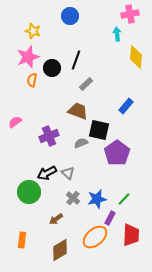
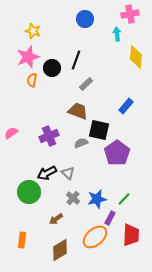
blue circle: moved 15 px right, 3 px down
pink semicircle: moved 4 px left, 11 px down
